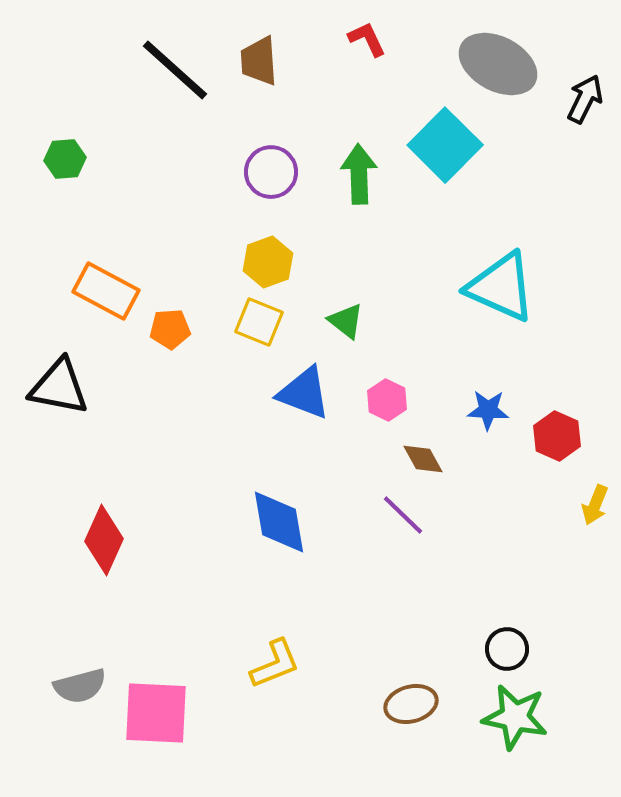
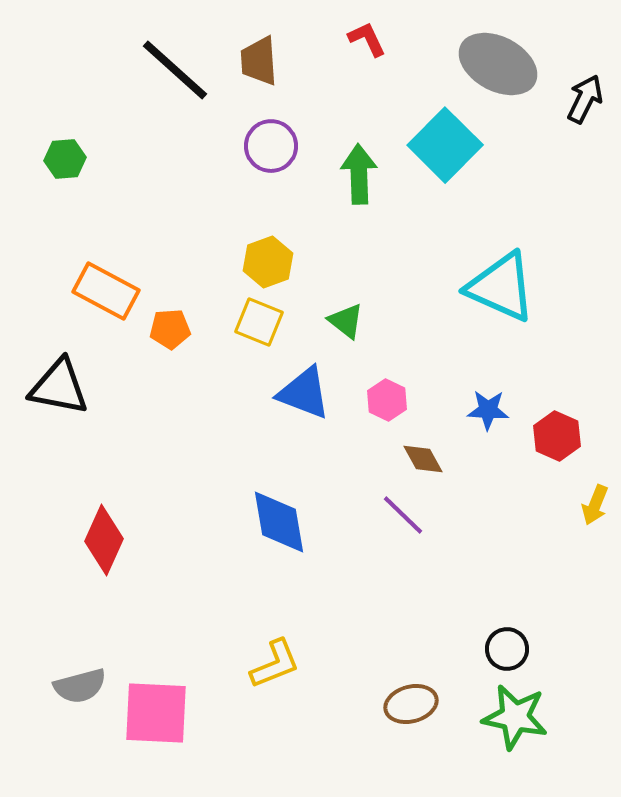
purple circle: moved 26 px up
